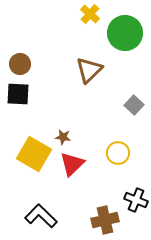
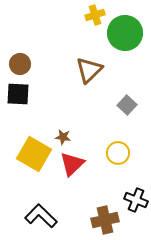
yellow cross: moved 5 px right, 1 px down; rotated 30 degrees clockwise
gray square: moved 7 px left
